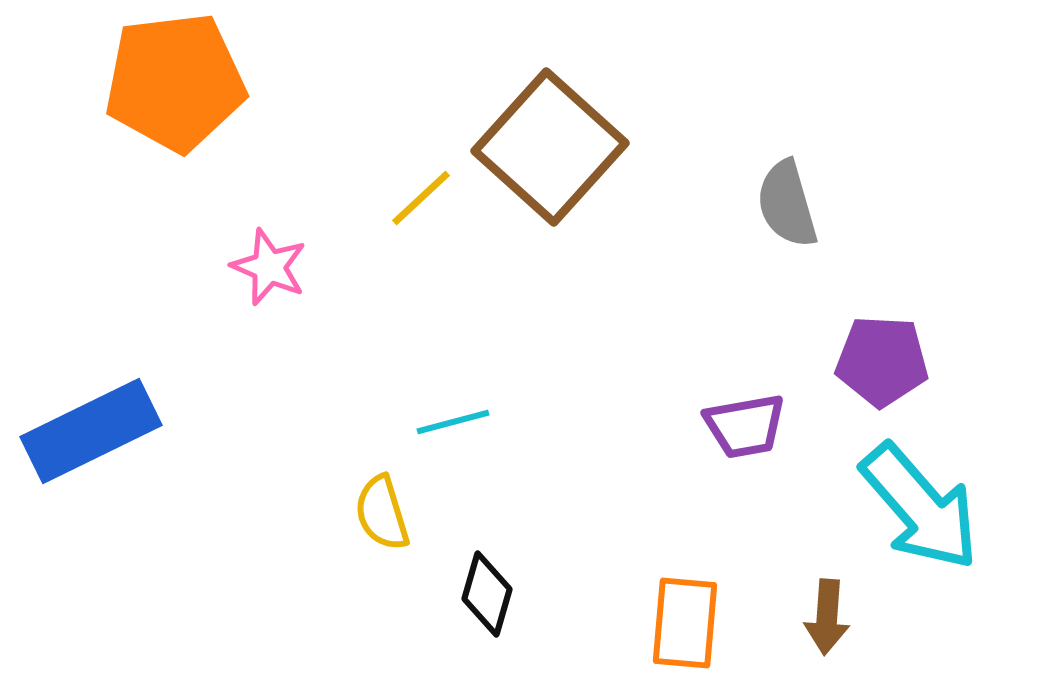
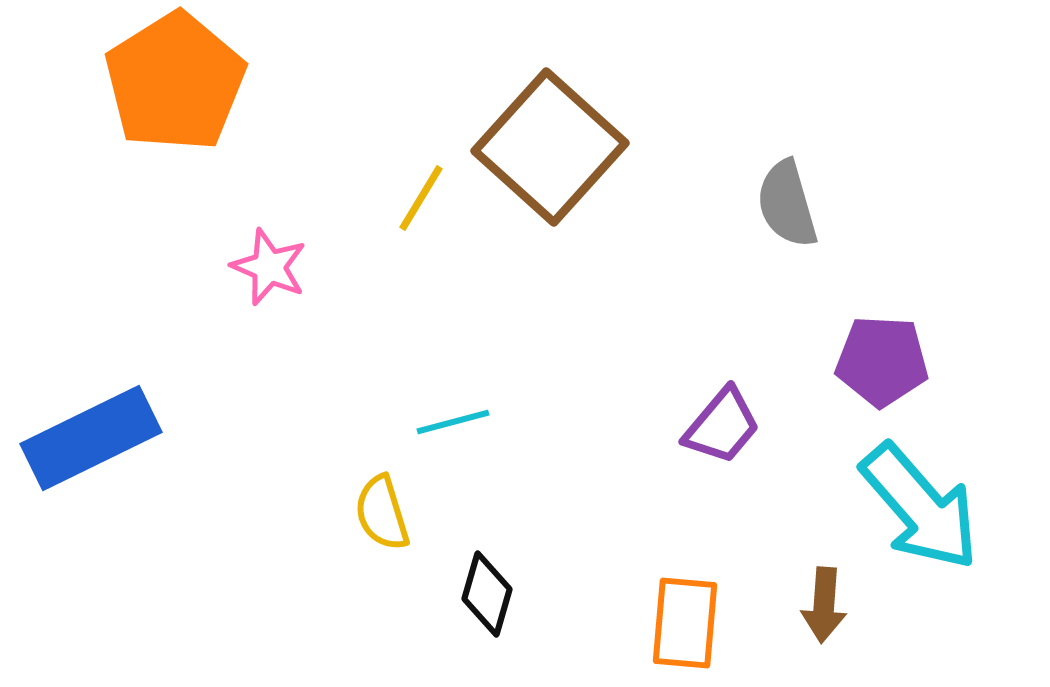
orange pentagon: rotated 25 degrees counterclockwise
yellow line: rotated 16 degrees counterclockwise
purple trapezoid: moved 23 px left; rotated 40 degrees counterclockwise
blue rectangle: moved 7 px down
brown arrow: moved 3 px left, 12 px up
